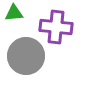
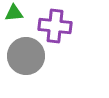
purple cross: moved 1 px left, 1 px up
